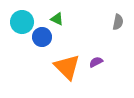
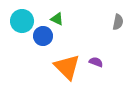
cyan circle: moved 1 px up
blue circle: moved 1 px right, 1 px up
purple semicircle: rotated 48 degrees clockwise
